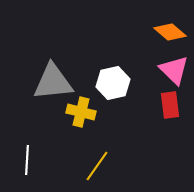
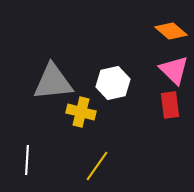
orange diamond: moved 1 px right, 1 px up
